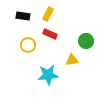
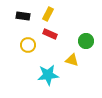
yellow triangle: rotated 24 degrees clockwise
